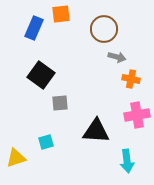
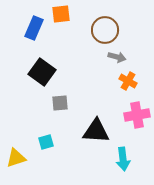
brown circle: moved 1 px right, 1 px down
black square: moved 1 px right, 3 px up
orange cross: moved 3 px left, 2 px down; rotated 18 degrees clockwise
cyan arrow: moved 4 px left, 2 px up
